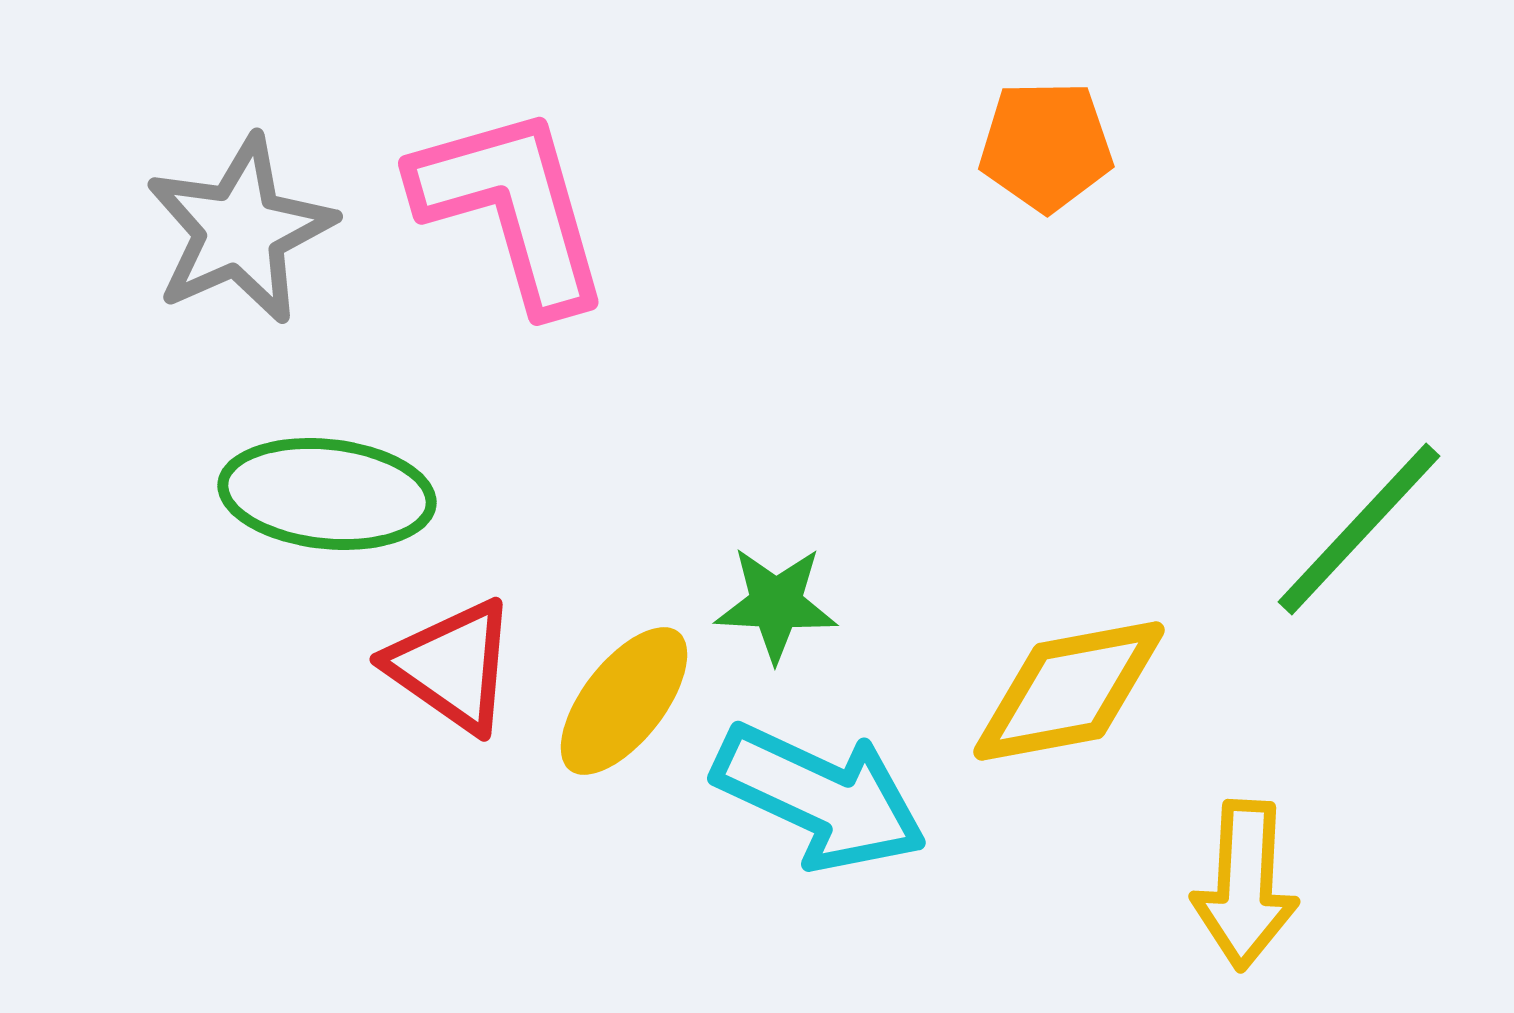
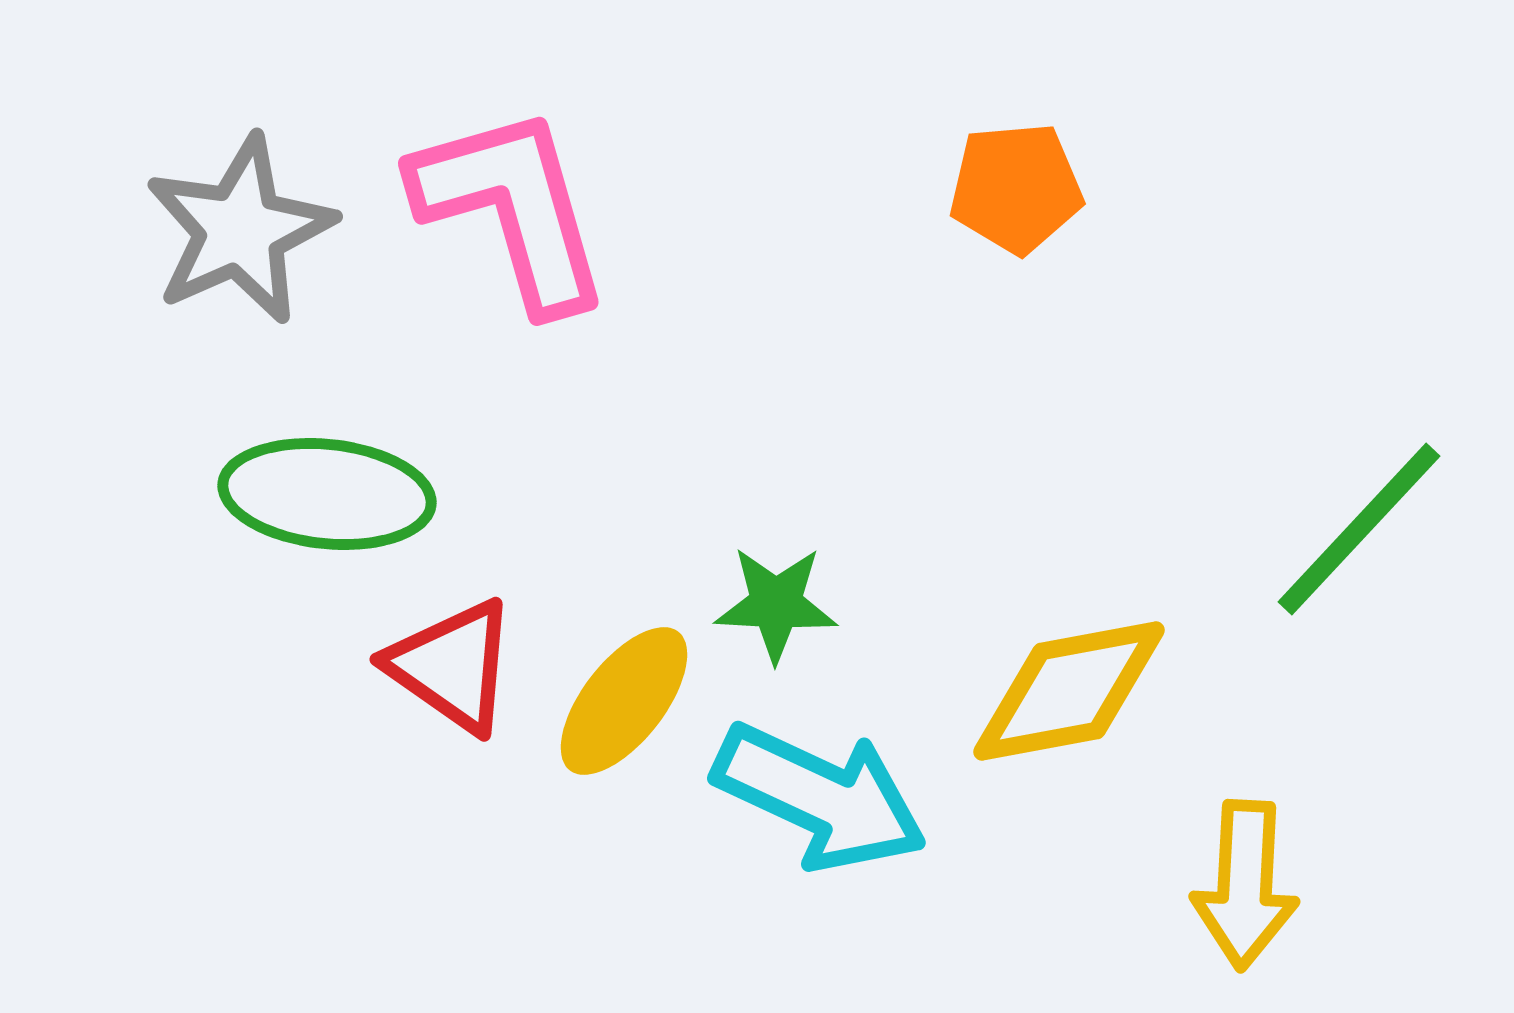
orange pentagon: moved 30 px left, 42 px down; rotated 4 degrees counterclockwise
